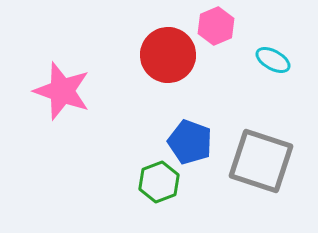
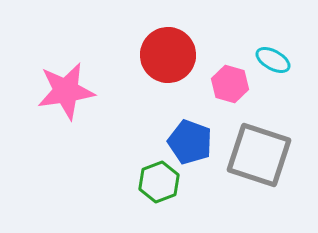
pink hexagon: moved 14 px right, 58 px down; rotated 21 degrees counterclockwise
pink star: moved 4 px right; rotated 28 degrees counterclockwise
gray square: moved 2 px left, 6 px up
